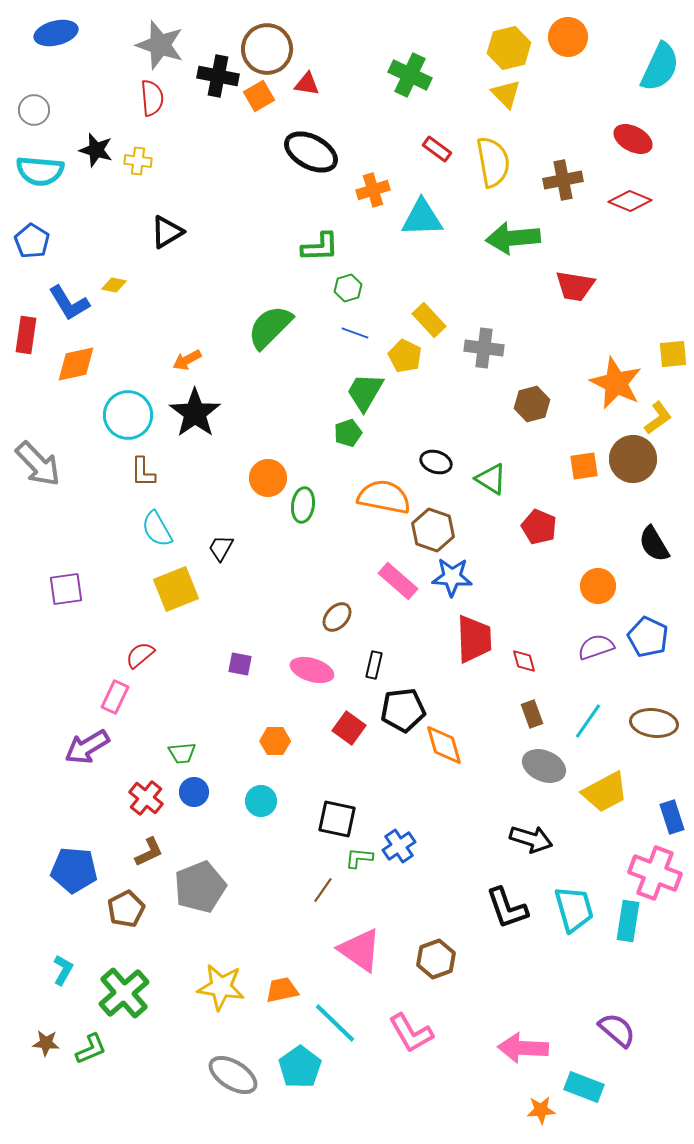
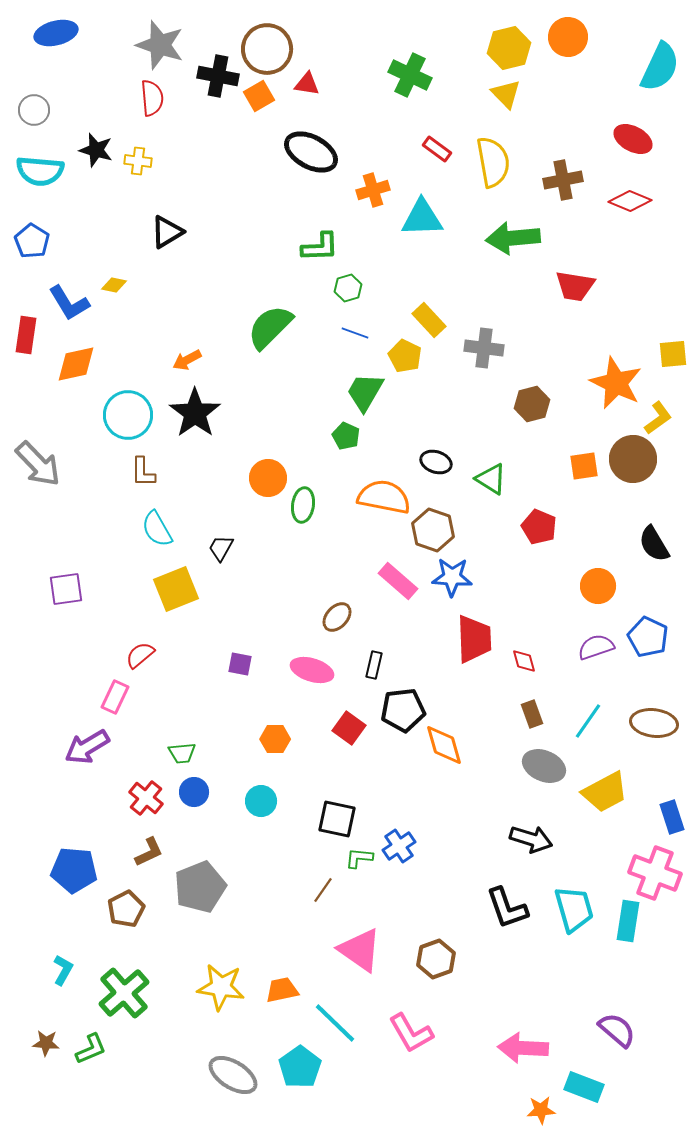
green pentagon at (348, 433): moved 2 px left, 3 px down; rotated 28 degrees counterclockwise
orange hexagon at (275, 741): moved 2 px up
